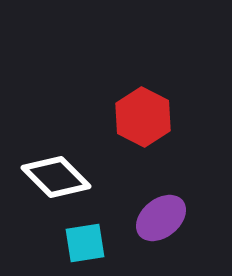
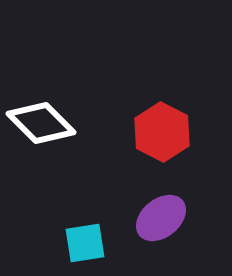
red hexagon: moved 19 px right, 15 px down
white diamond: moved 15 px left, 54 px up
